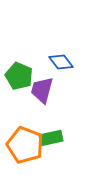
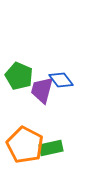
blue diamond: moved 18 px down
green rectangle: moved 10 px down
orange pentagon: rotated 6 degrees clockwise
